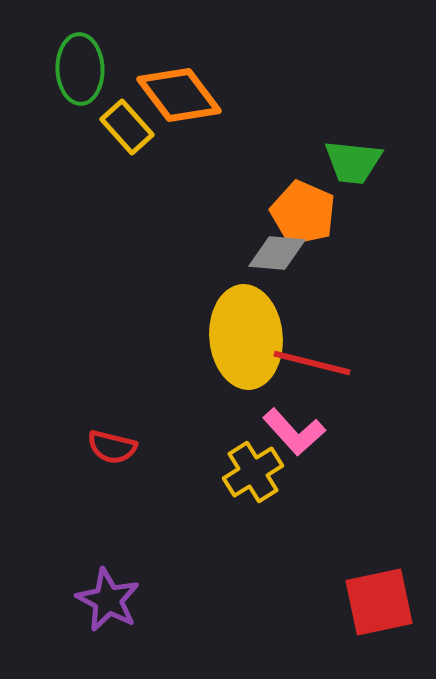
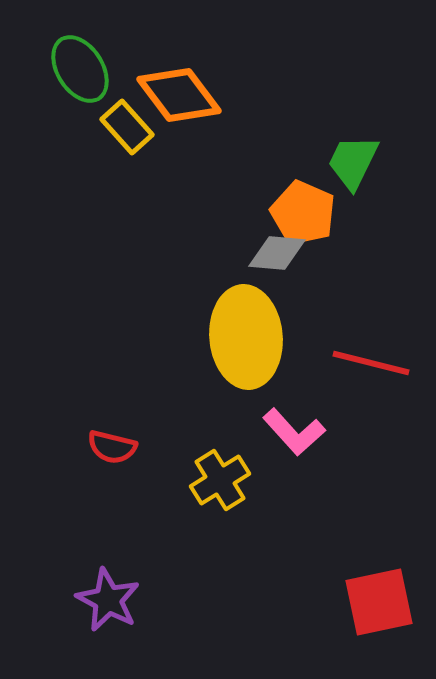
green ellipse: rotated 30 degrees counterclockwise
green trapezoid: rotated 110 degrees clockwise
red line: moved 59 px right
yellow cross: moved 33 px left, 8 px down
